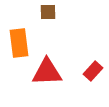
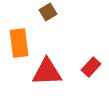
brown square: rotated 30 degrees counterclockwise
red rectangle: moved 2 px left, 4 px up
